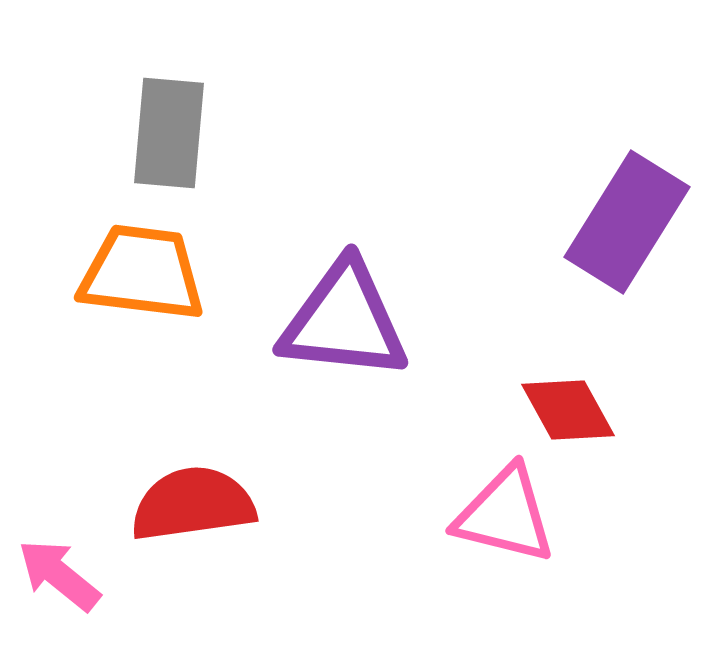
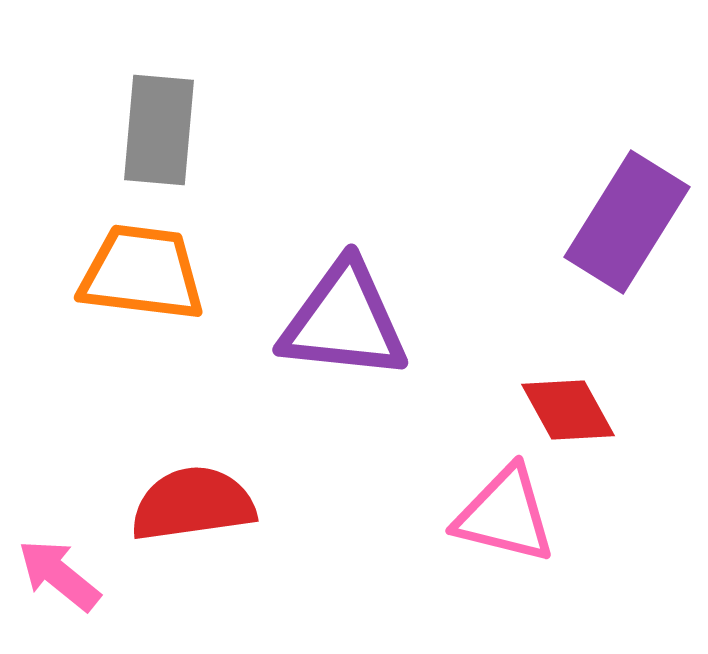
gray rectangle: moved 10 px left, 3 px up
